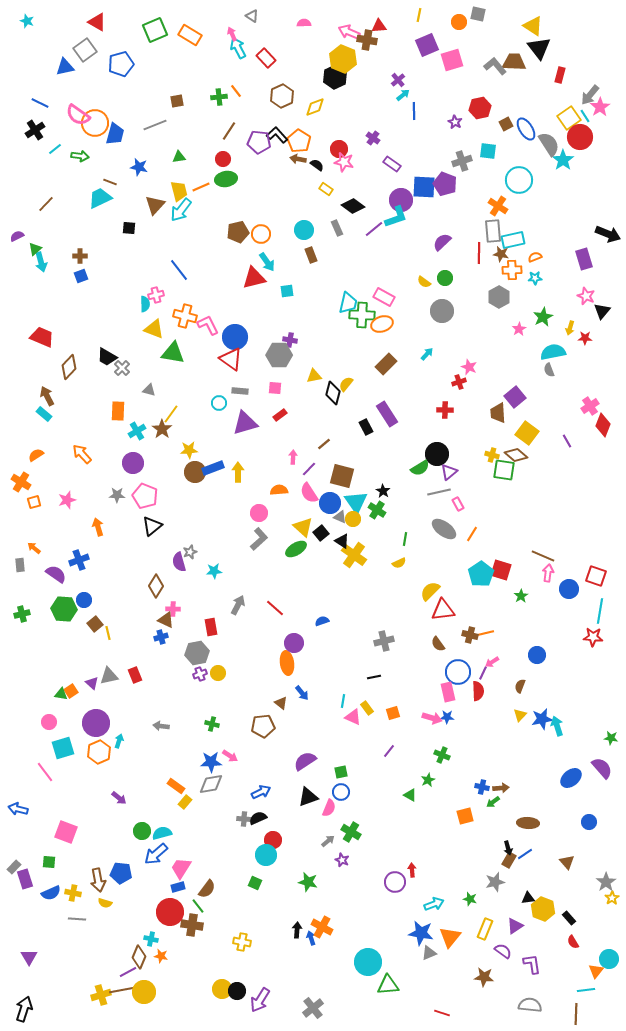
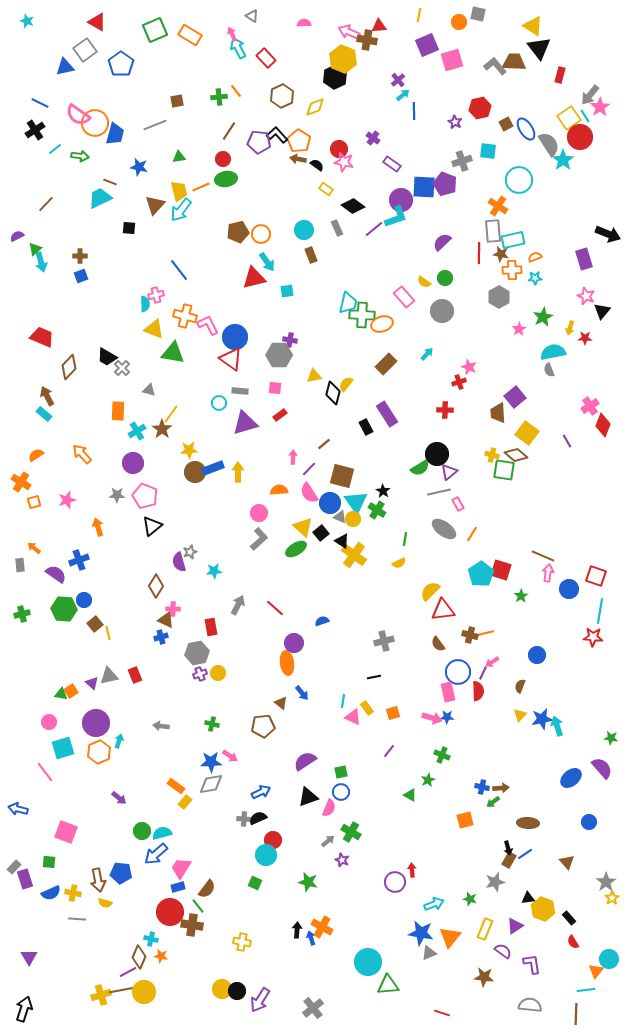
blue pentagon at (121, 64): rotated 20 degrees counterclockwise
pink rectangle at (384, 297): moved 20 px right; rotated 20 degrees clockwise
orange square at (465, 816): moved 4 px down
